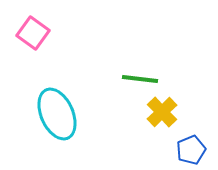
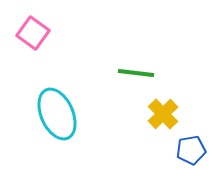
green line: moved 4 px left, 6 px up
yellow cross: moved 1 px right, 2 px down
blue pentagon: rotated 12 degrees clockwise
